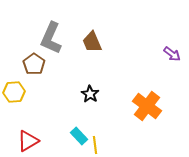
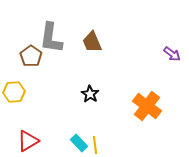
gray L-shape: rotated 16 degrees counterclockwise
brown pentagon: moved 3 px left, 8 px up
cyan rectangle: moved 7 px down
